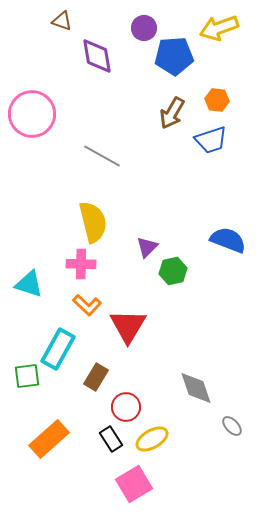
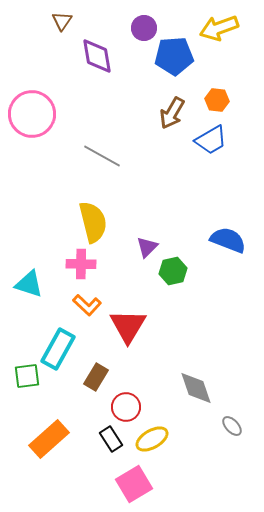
brown triangle: rotated 45 degrees clockwise
blue trapezoid: rotated 12 degrees counterclockwise
